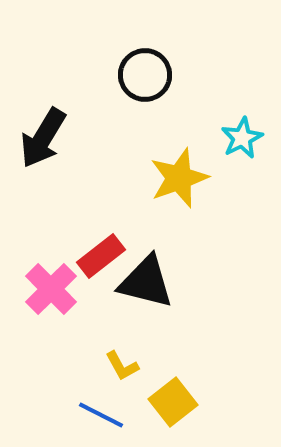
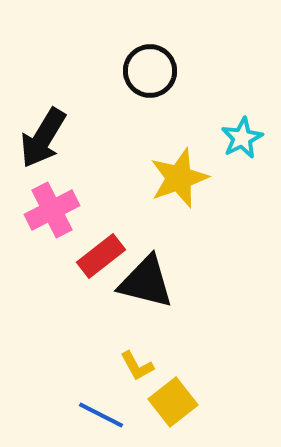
black circle: moved 5 px right, 4 px up
pink cross: moved 1 px right, 79 px up; rotated 18 degrees clockwise
yellow L-shape: moved 15 px right
